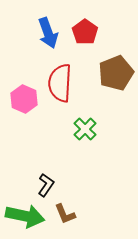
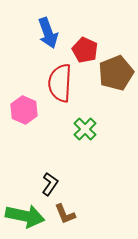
red pentagon: moved 18 px down; rotated 10 degrees counterclockwise
pink hexagon: moved 11 px down
black L-shape: moved 4 px right, 1 px up
